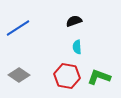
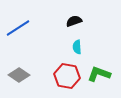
green L-shape: moved 3 px up
